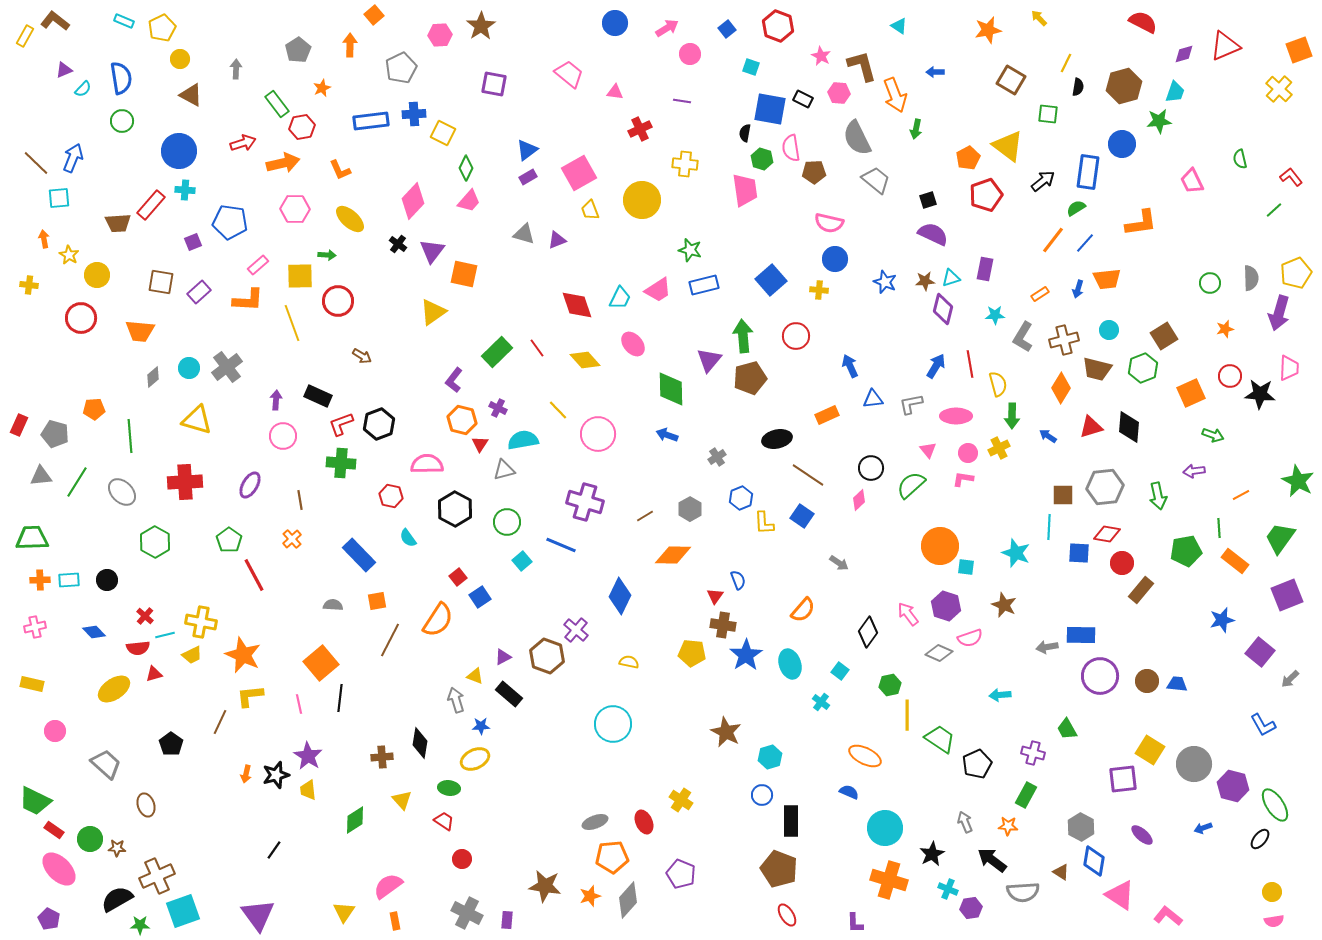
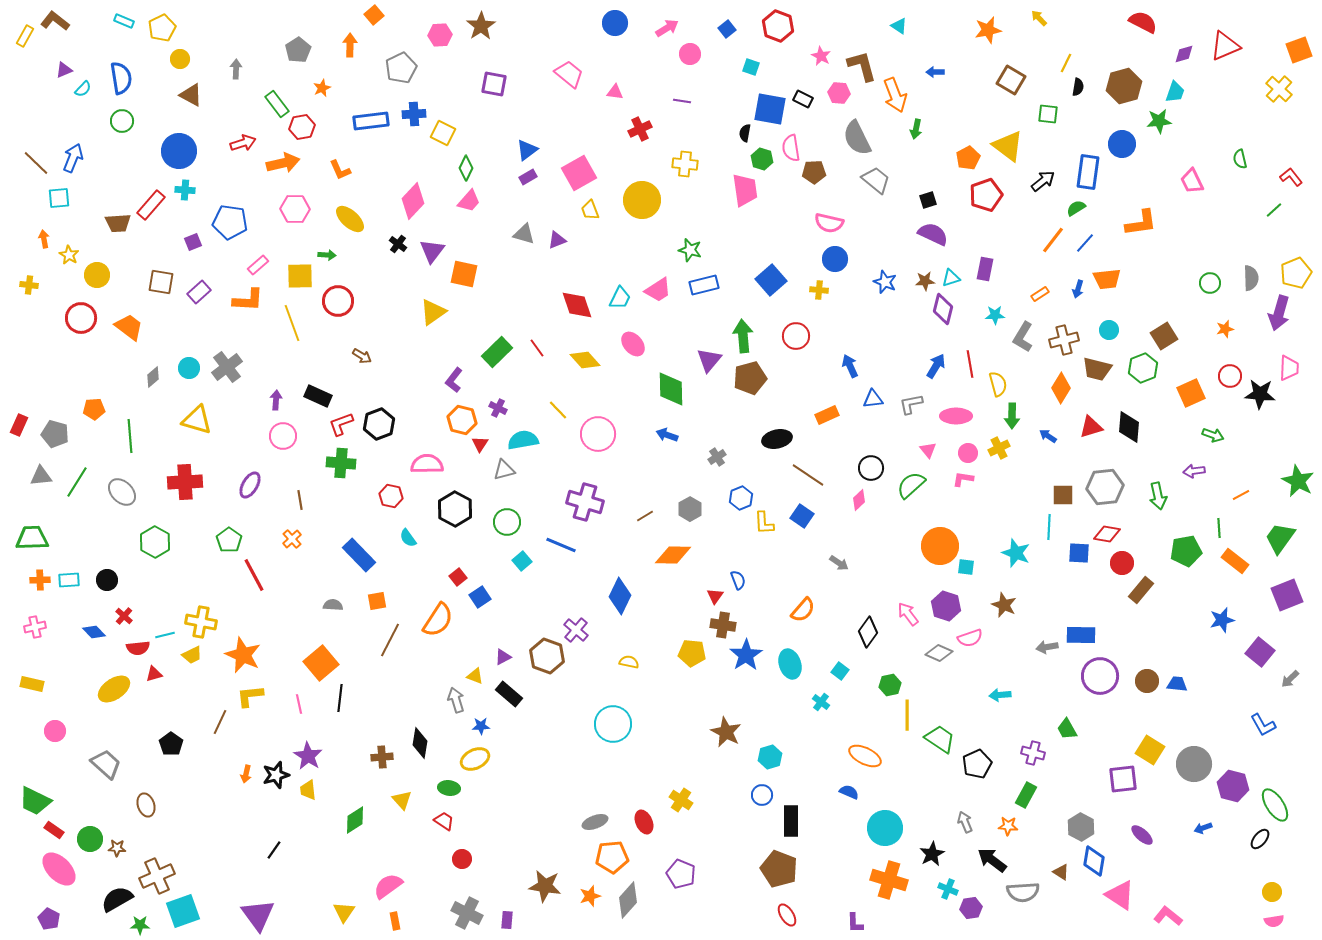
orange trapezoid at (140, 331): moved 11 px left, 4 px up; rotated 148 degrees counterclockwise
red cross at (145, 616): moved 21 px left
